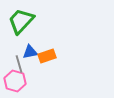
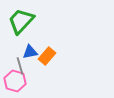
orange rectangle: rotated 30 degrees counterclockwise
gray line: moved 1 px right, 2 px down
